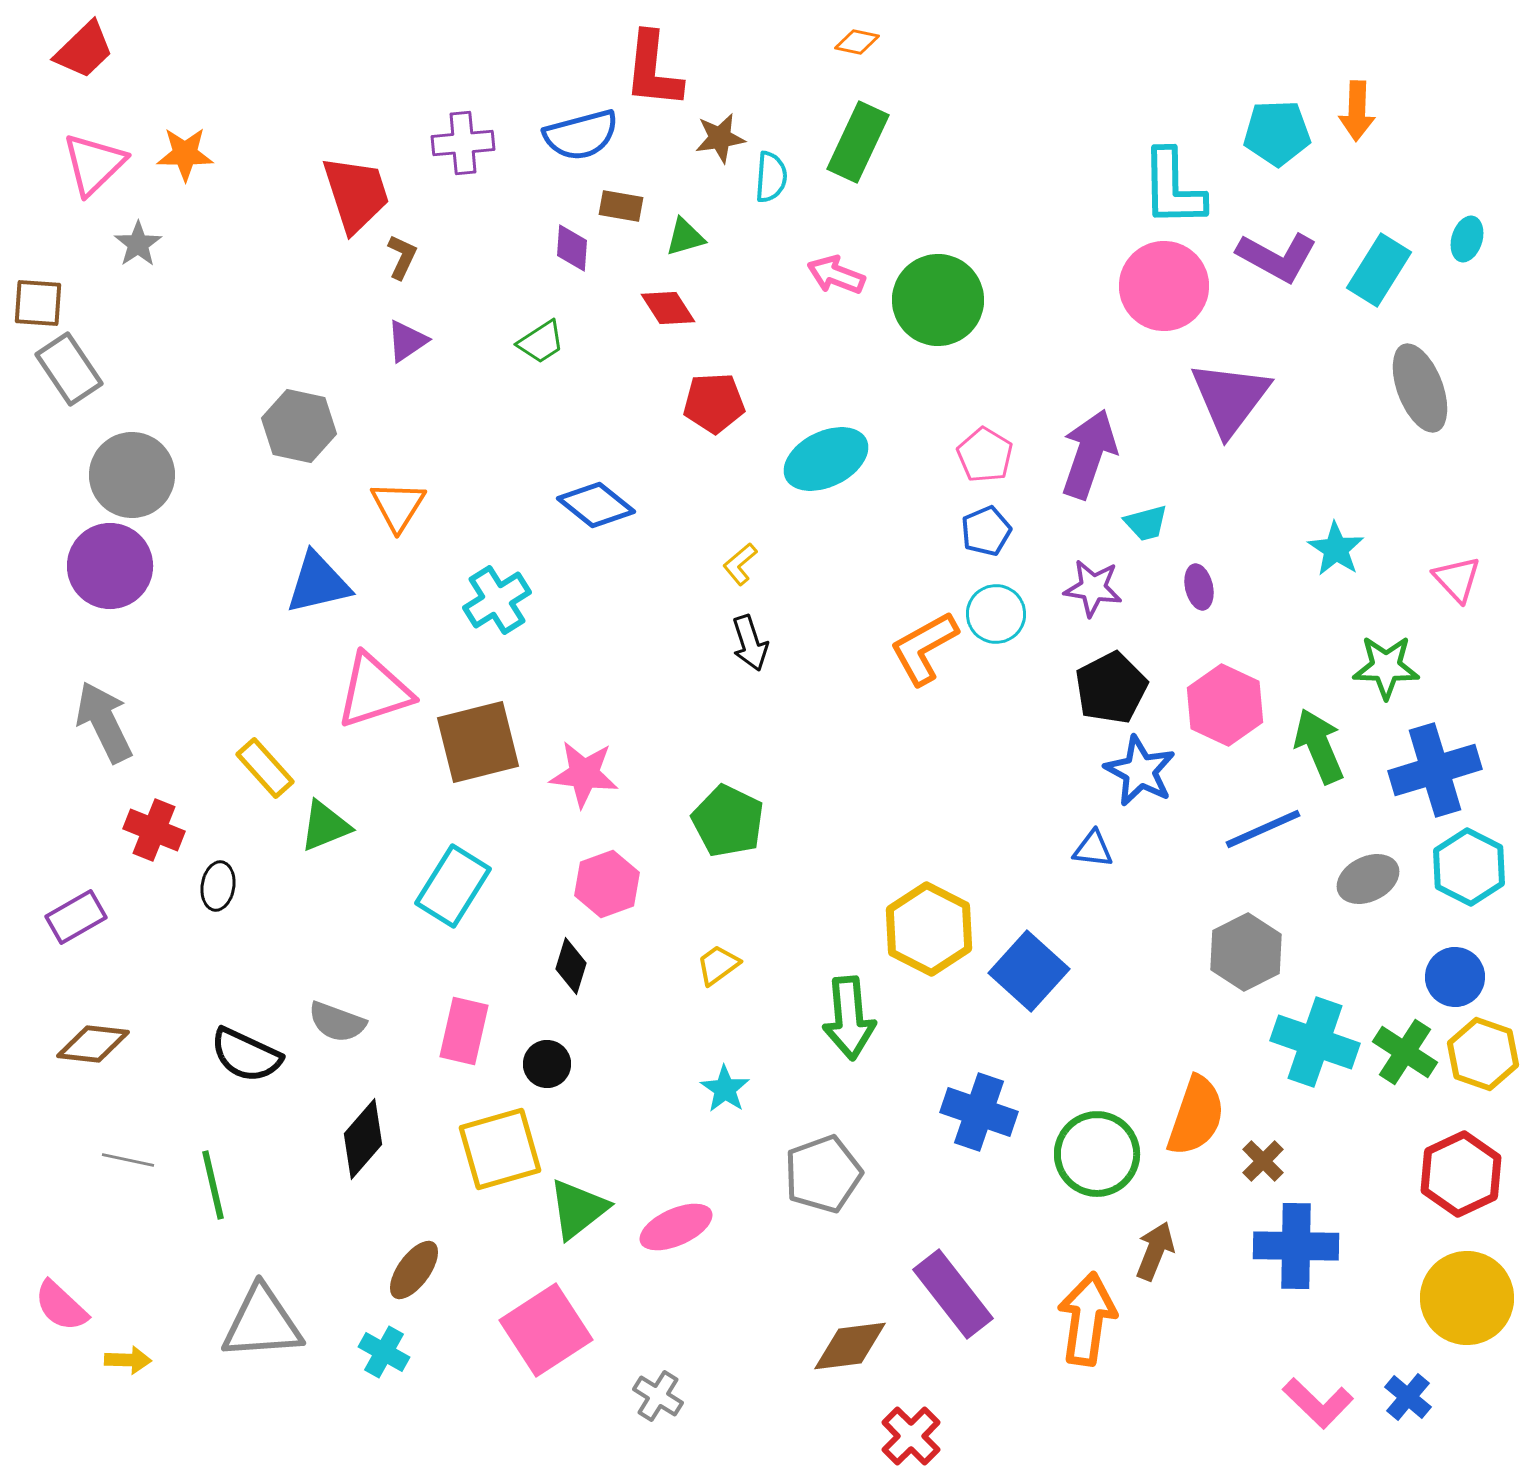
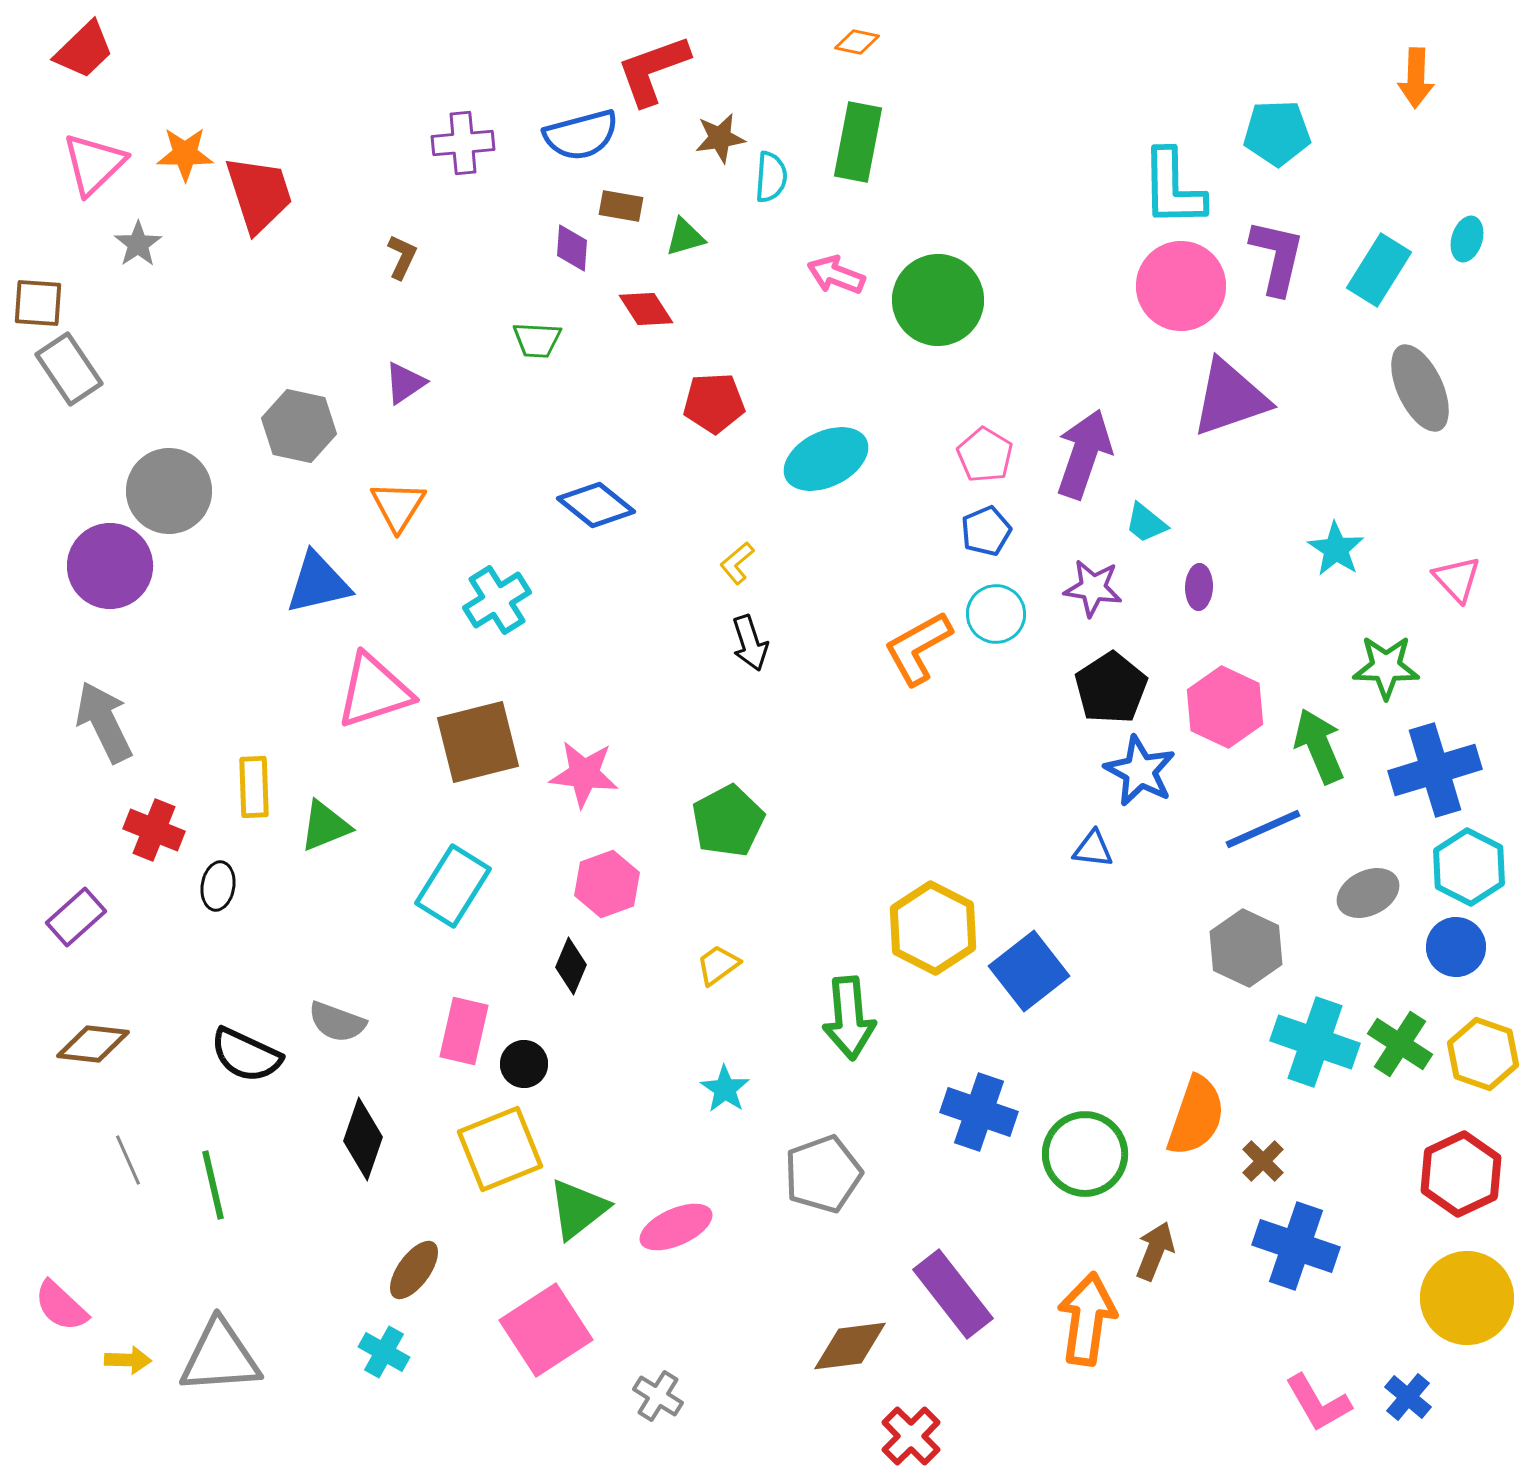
red L-shape at (653, 70): rotated 64 degrees clockwise
orange arrow at (1357, 111): moved 59 px right, 33 px up
green rectangle at (858, 142): rotated 14 degrees counterclockwise
red trapezoid at (356, 194): moved 97 px left
purple L-shape at (1277, 257): rotated 106 degrees counterclockwise
pink circle at (1164, 286): moved 17 px right
red diamond at (668, 308): moved 22 px left, 1 px down
purple triangle at (407, 341): moved 2 px left, 42 px down
green trapezoid at (541, 342): moved 4 px left, 2 px up; rotated 36 degrees clockwise
gray ellipse at (1420, 388): rotated 4 degrees counterclockwise
purple triangle at (1230, 398): rotated 34 degrees clockwise
purple arrow at (1089, 454): moved 5 px left
gray circle at (132, 475): moved 37 px right, 16 px down
cyan trapezoid at (1146, 523): rotated 54 degrees clockwise
yellow L-shape at (740, 564): moved 3 px left, 1 px up
purple ellipse at (1199, 587): rotated 15 degrees clockwise
orange L-shape at (924, 648): moved 6 px left
black pentagon at (1111, 688): rotated 6 degrees counterclockwise
pink hexagon at (1225, 705): moved 2 px down
yellow rectangle at (265, 768): moved 11 px left, 19 px down; rotated 40 degrees clockwise
green pentagon at (728, 821): rotated 18 degrees clockwise
gray ellipse at (1368, 879): moved 14 px down
purple rectangle at (76, 917): rotated 12 degrees counterclockwise
yellow hexagon at (929, 929): moved 4 px right, 1 px up
gray hexagon at (1246, 952): moved 4 px up; rotated 8 degrees counterclockwise
black diamond at (571, 966): rotated 6 degrees clockwise
blue square at (1029, 971): rotated 10 degrees clockwise
blue circle at (1455, 977): moved 1 px right, 30 px up
green cross at (1405, 1052): moved 5 px left, 8 px up
black circle at (547, 1064): moved 23 px left
black diamond at (363, 1139): rotated 22 degrees counterclockwise
yellow square at (500, 1149): rotated 6 degrees counterclockwise
green circle at (1097, 1154): moved 12 px left
gray line at (128, 1160): rotated 54 degrees clockwise
blue cross at (1296, 1246): rotated 18 degrees clockwise
gray triangle at (262, 1323): moved 42 px left, 34 px down
pink L-shape at (1318, 1403): rotated 16 degrees clockwise
